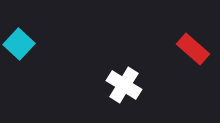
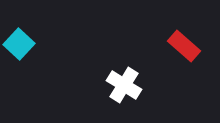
red rectangle: moved 9 px left, 3 px up
